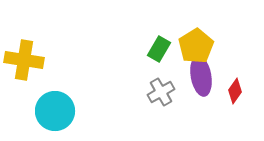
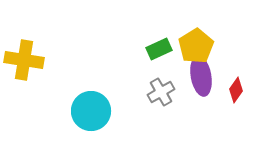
green rectangle: rotated 35 degrees clockwise
red diamond: moved 1 px right, 1 px up
cyan circle: moved 36 px right
